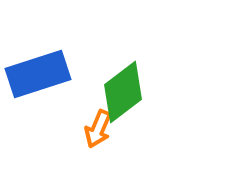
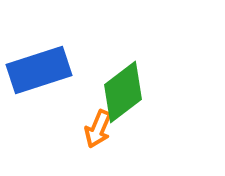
blue rectangle: moved 1 px right, 4 px up
